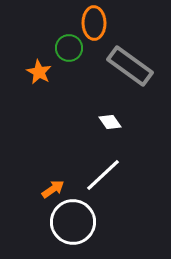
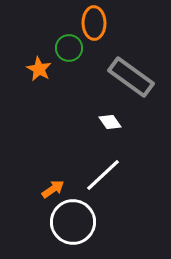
gray rectangle: moved 1 px right, 11 px down
orange star: moved 3 px up
